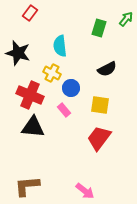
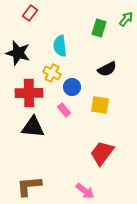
blue circle: moved 1 px right, 1 px up
red cross: moved 1 px left, 2 px up; rotated 24 degrees counterclockwise
red trapezoid: moved 3 px right, 15 px down
brown L-shape: moved 2 px right
